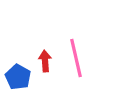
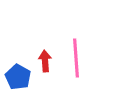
pink line: rotated 9 degrees clockwise
